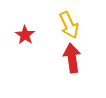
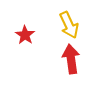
red arrow: moved 1 px left, 1 px down
